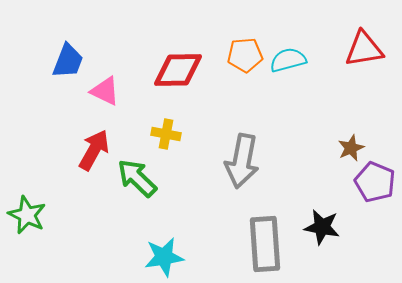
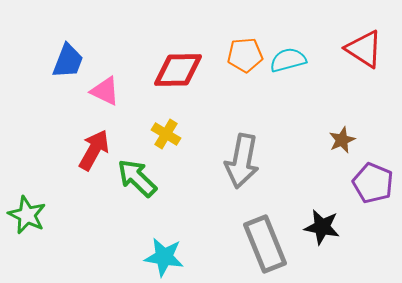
red triangle: rotated 42 degrees clockwise
yellow cross: rotated 20 degrees clockwise
brown star: moved 9 px left, 8 px up
purple pentagon: moved 2 px left, 1 px down
gray rectangle: rotated 18 degrees counterclockwise
cyan star: rotated 18 degrees clockwise
